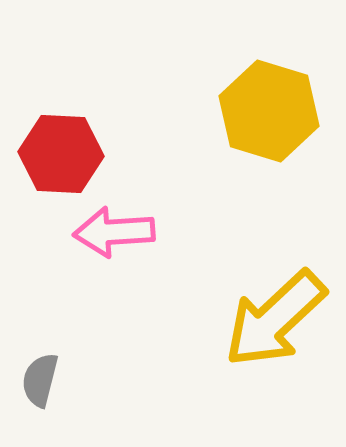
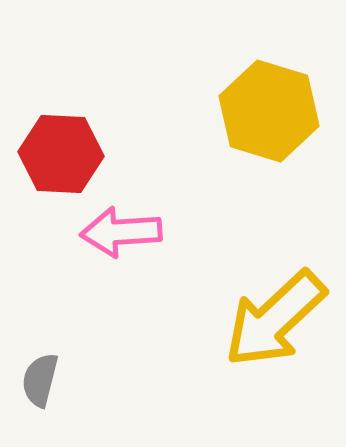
pink arrow: moved 7 px right
